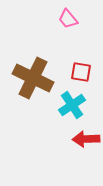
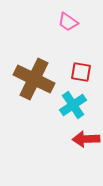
pink trapezoid: moved 3 px down; rotated 15 degrees counterclockwise
brown cross: moved 1 px right, 1 px down
cyan cross: moved 1 px right
